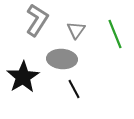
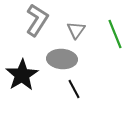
black star: moved 1 px left, 2 px up
